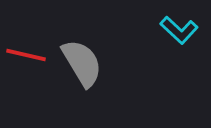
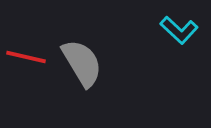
red line: moved 2 px down
